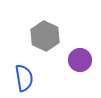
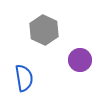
gray hexagon: moved 1 px left, 6 px up
